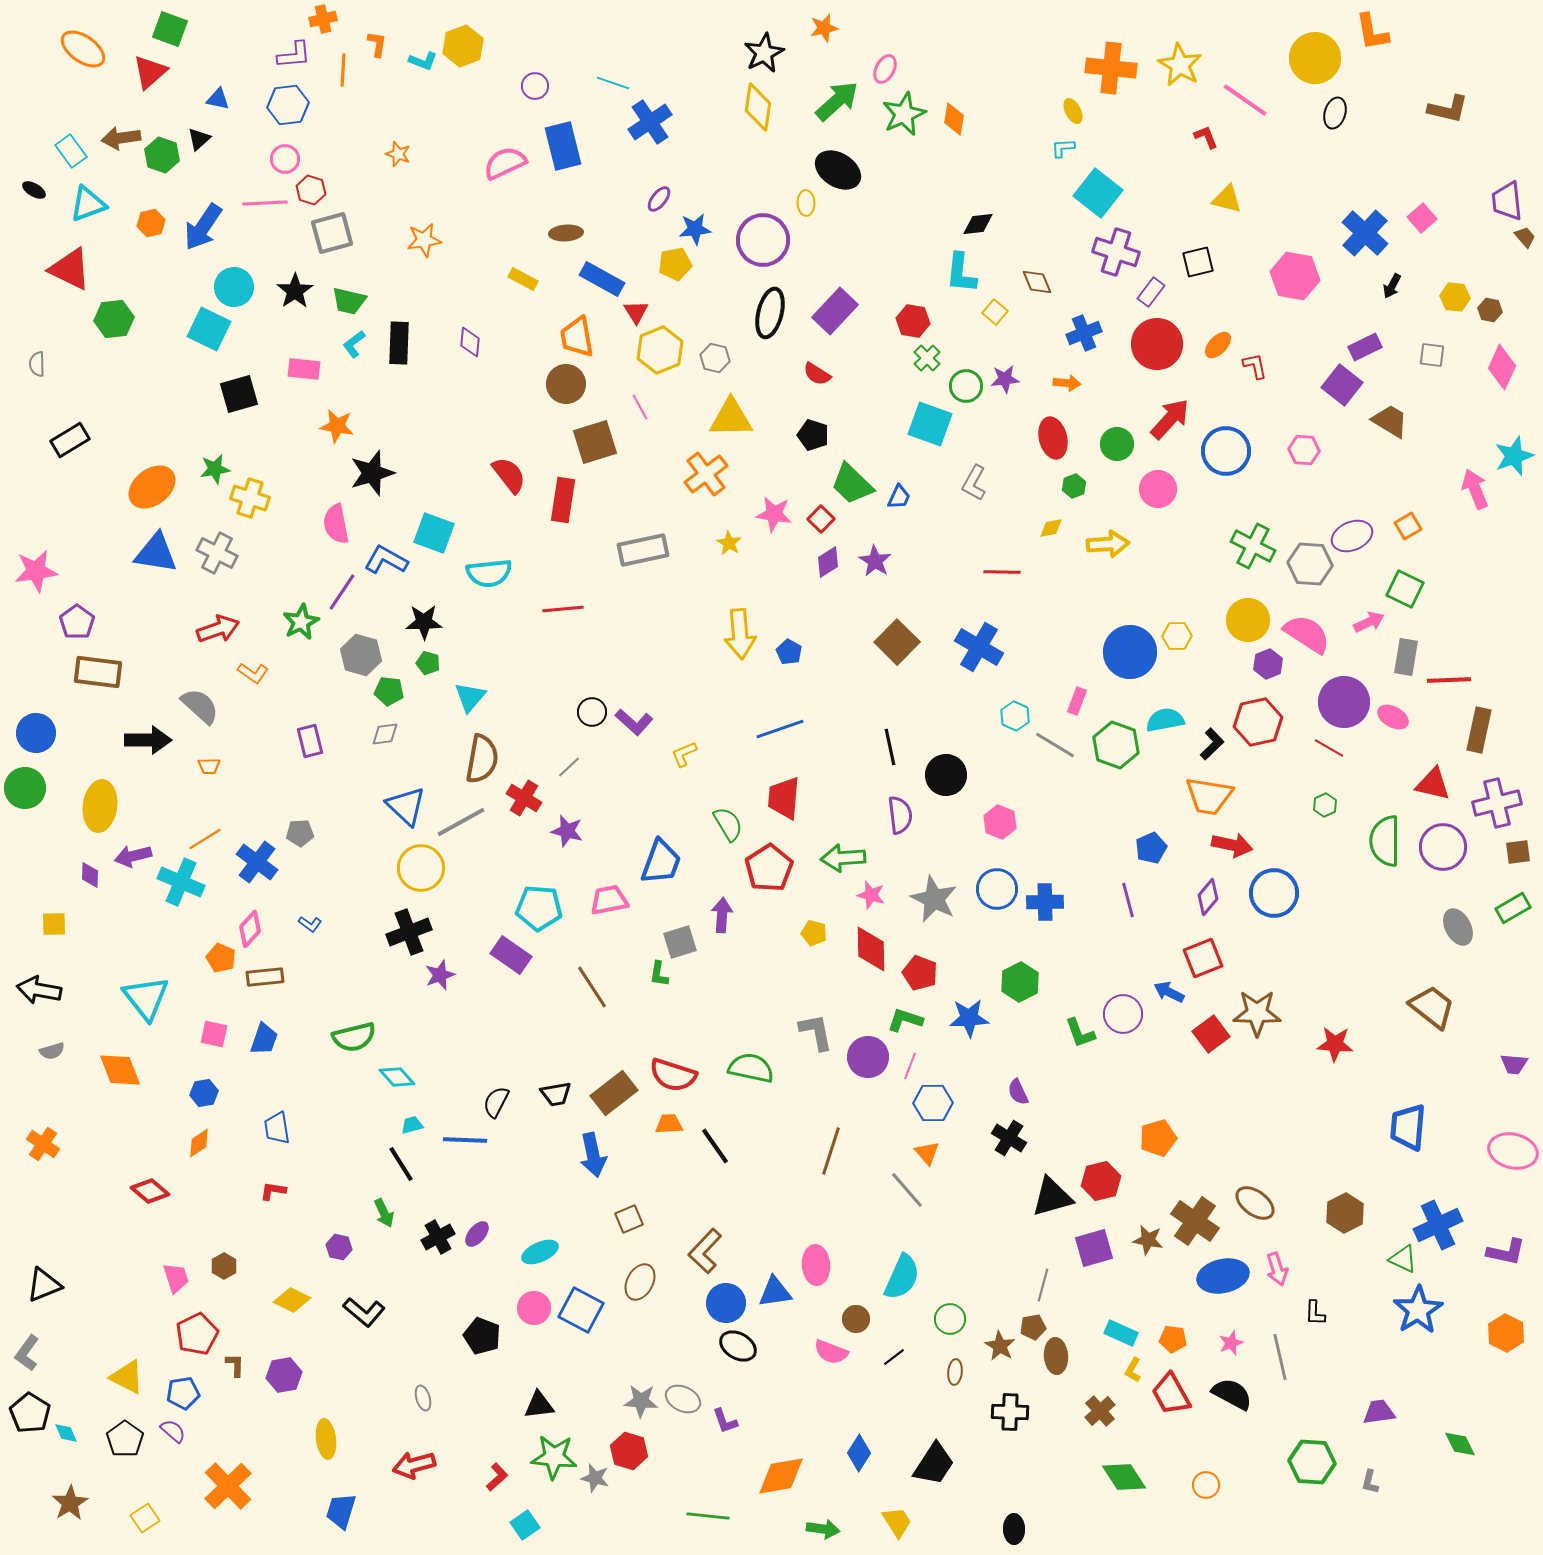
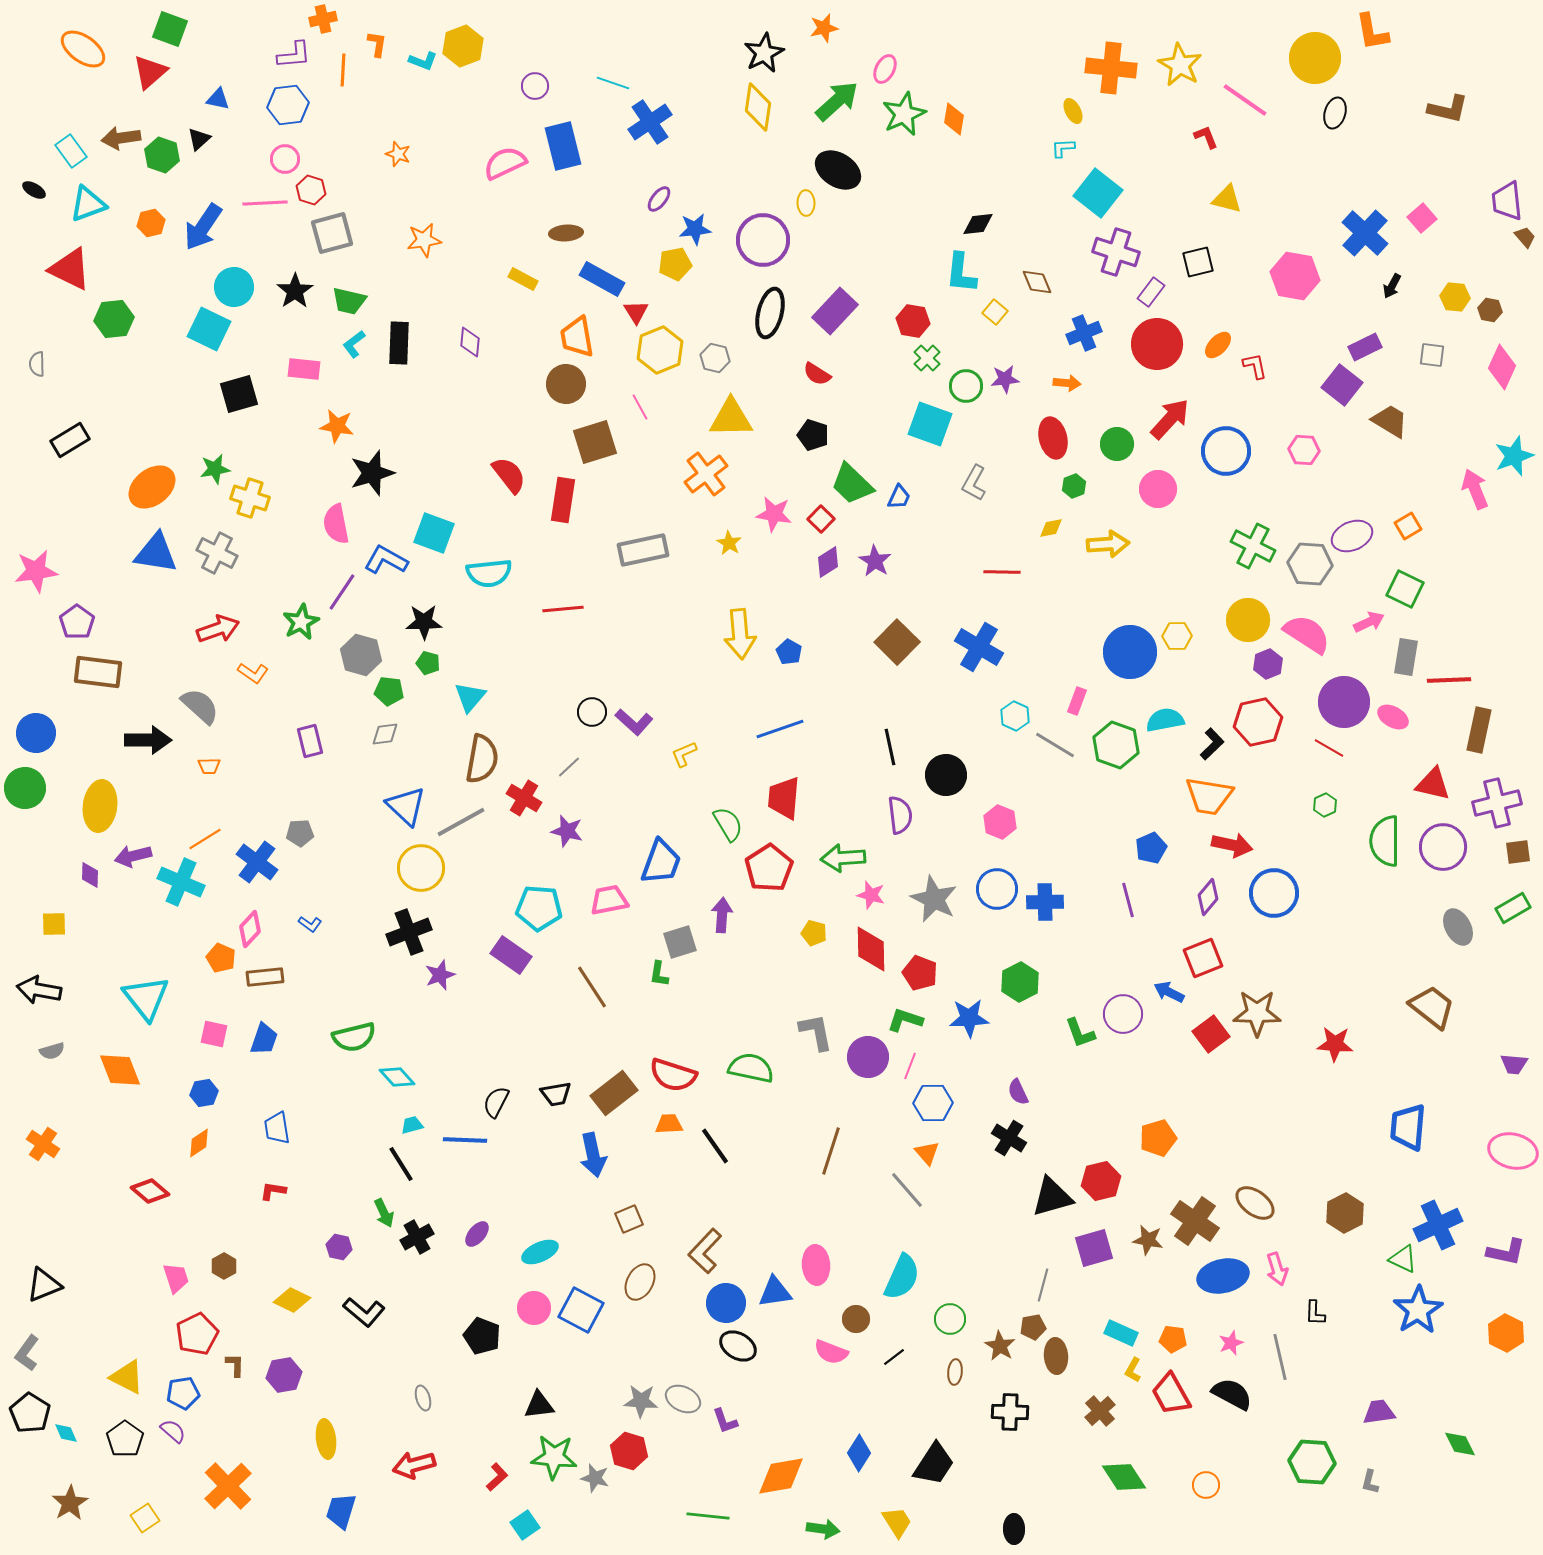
black cross at (438, 1237): moved 21 px left
